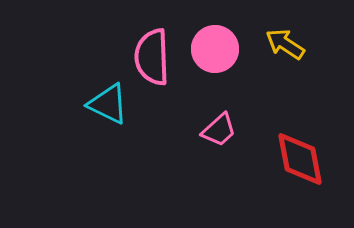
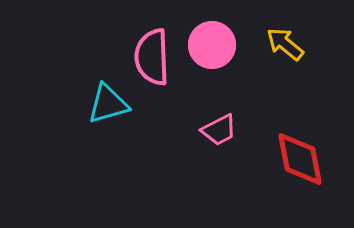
yellow arrow: rotated 6 degrees clockwise
pink circle: moved 3 px left, 4 px up
cyan triangle: rotated 42 degrees counterclockwise
pink trapezoid: rotated 15 degrees clockwise
